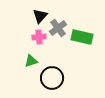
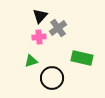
green rectangle: moved 21 px down
